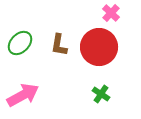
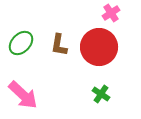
pink cross: rotated 12 degrees clockwise
green ellipse: moved 1 px right
pink arrow: rotated 72 degrees clockwise
